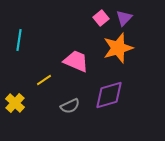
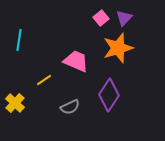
purple diamond: rotated 40 degrees counterclockwise
gray semicircle: moved 1 px down
